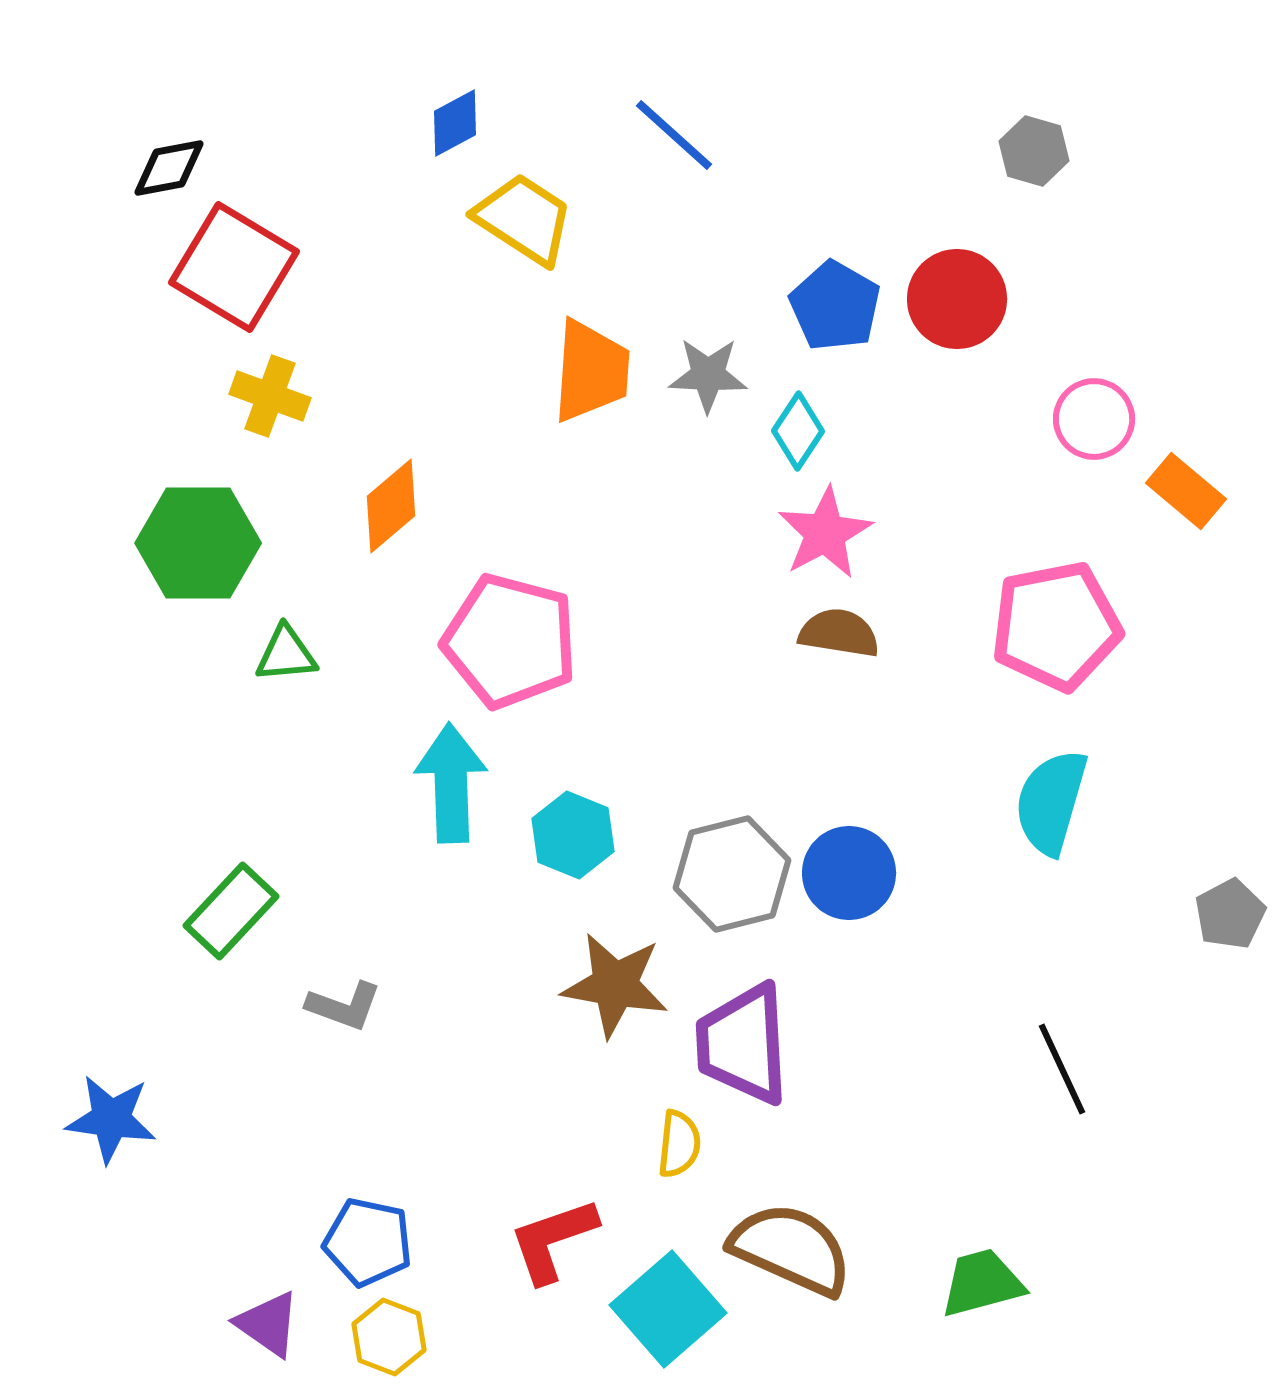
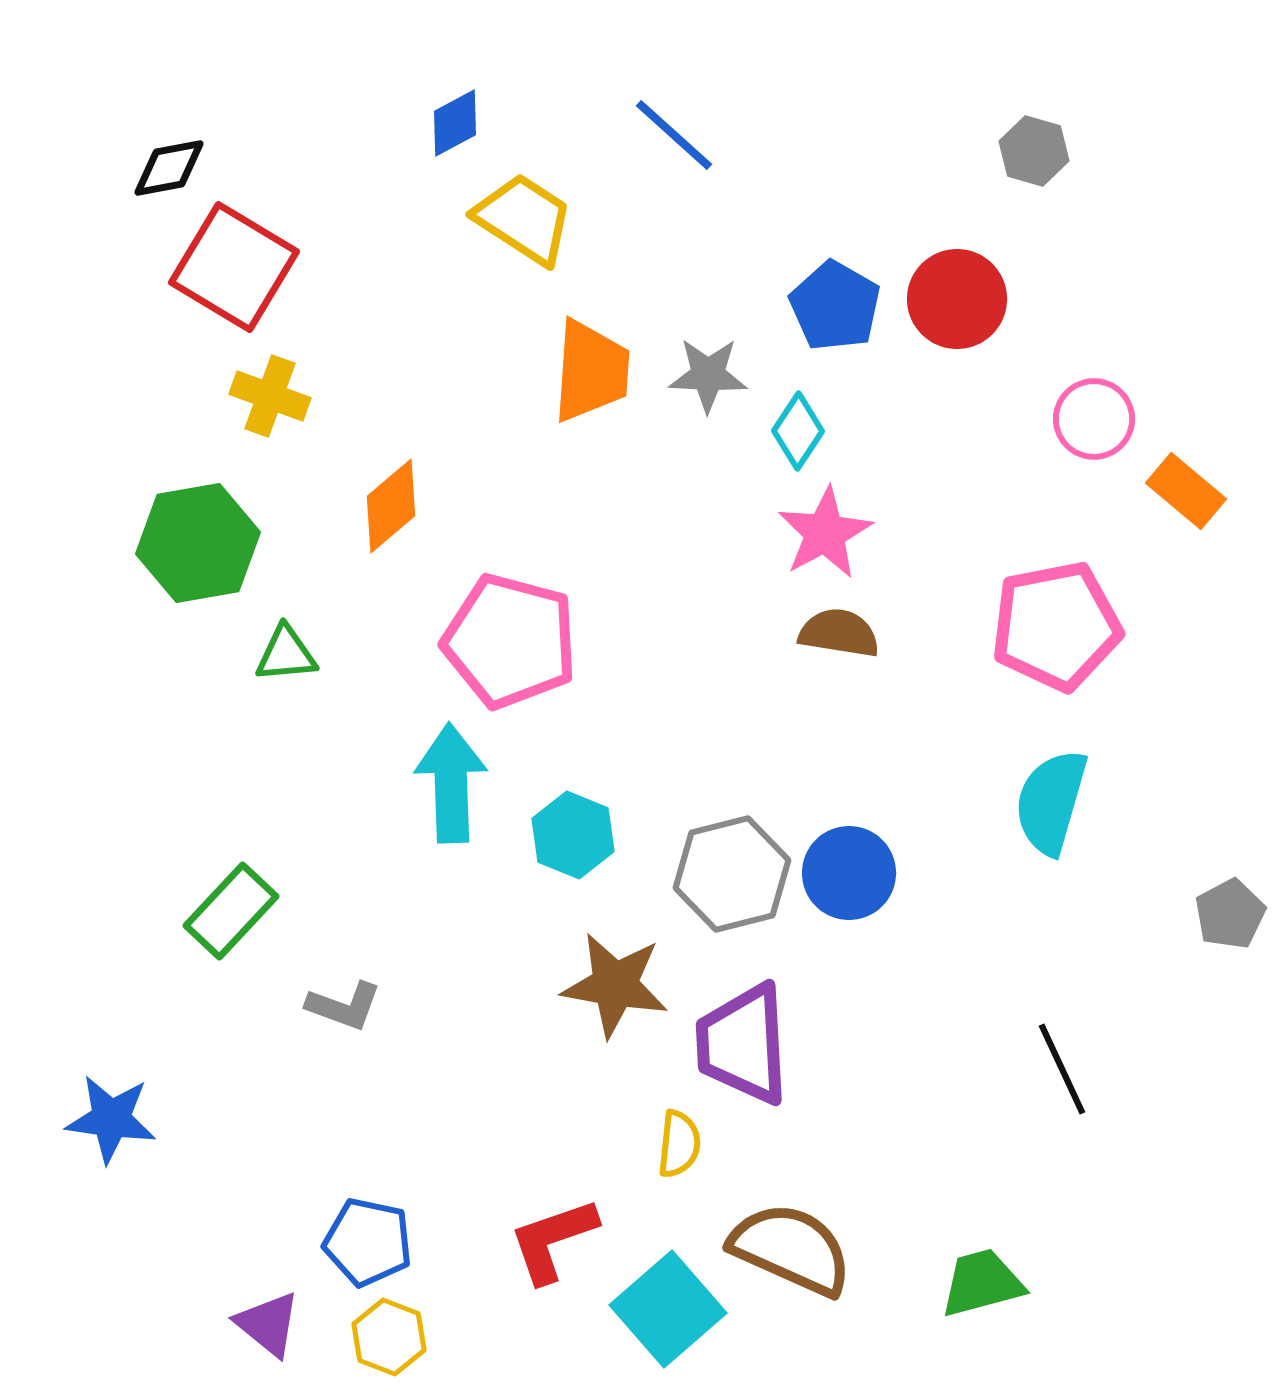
green hexagon at (198, 543): rotated 10 degrees counterclockwise
purple triangle at (268, 1324): rotated 4 degrees clockwise
